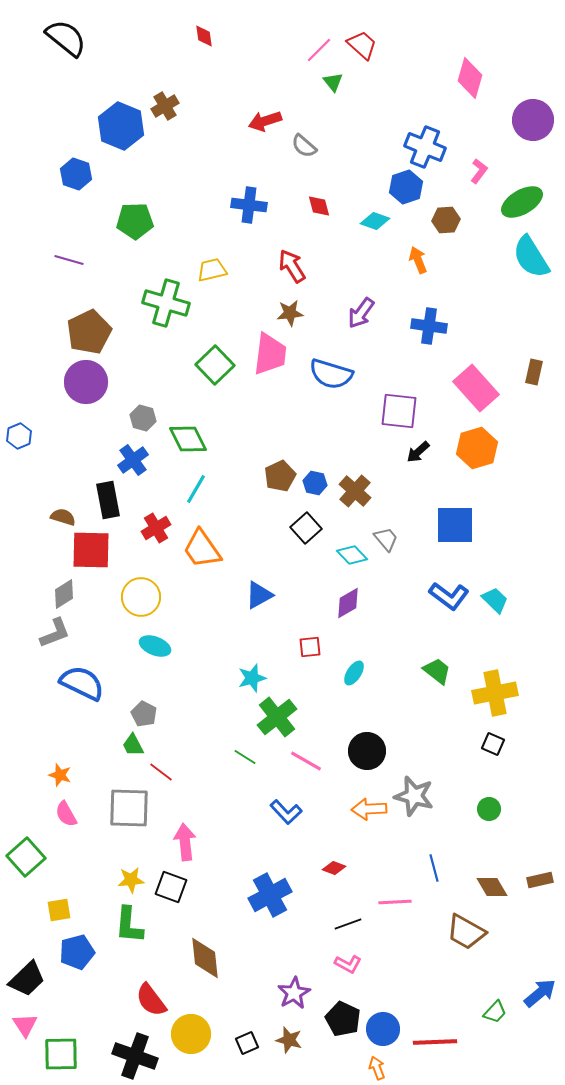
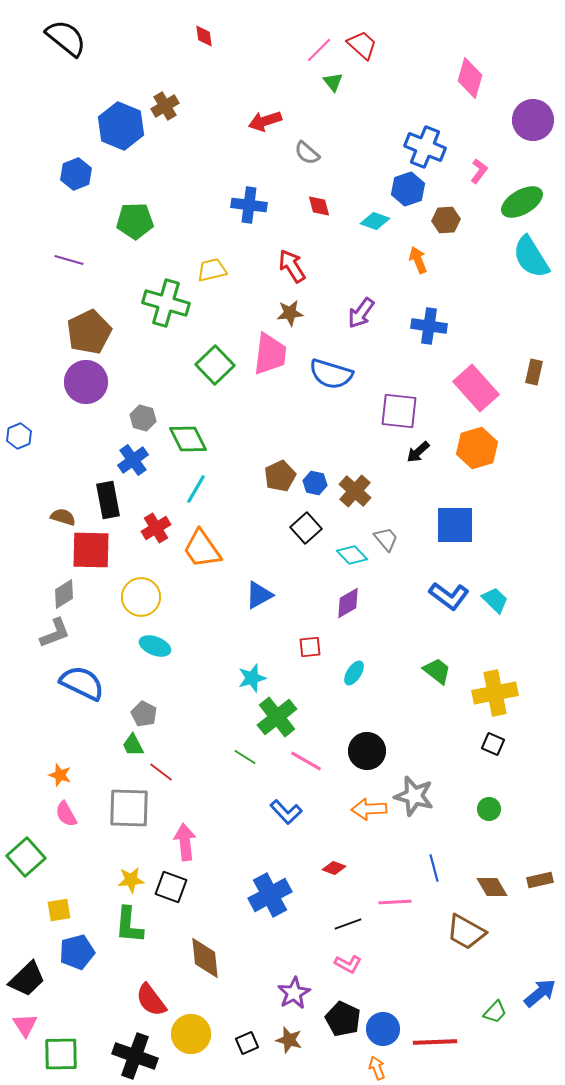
gray semicircle at (304, 146): moved 3 px right, 7 px down
blue hexagon at (76, 174): rotated 20 degrees clockwise
blue hexagon at (406, 187): moved 2 px right, 2 px down
